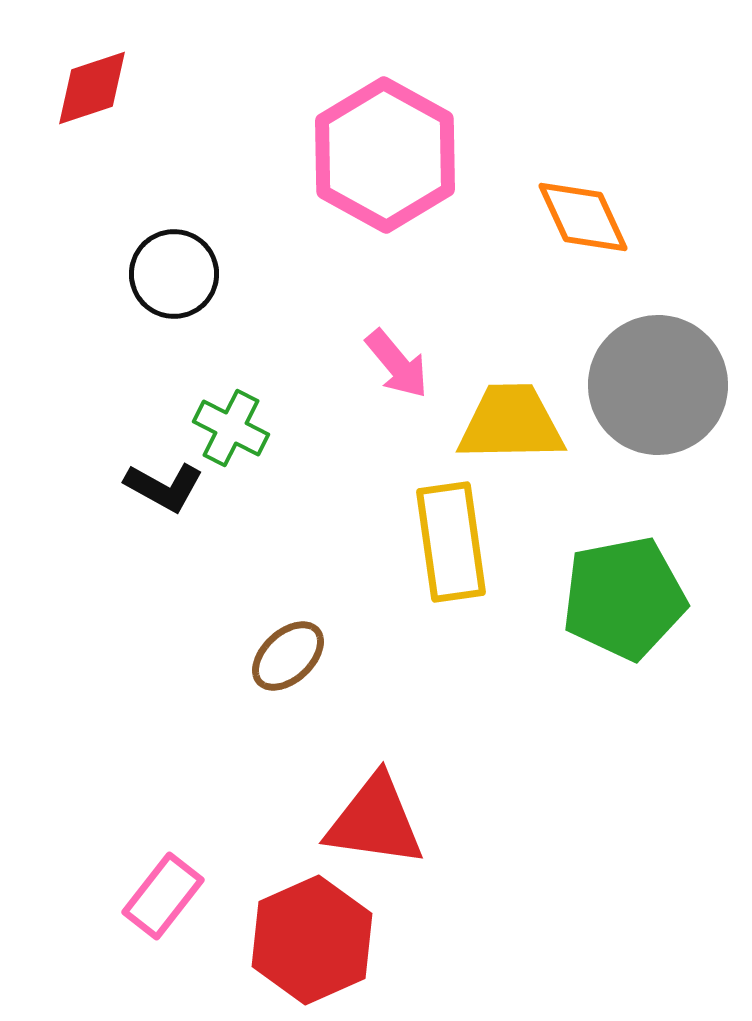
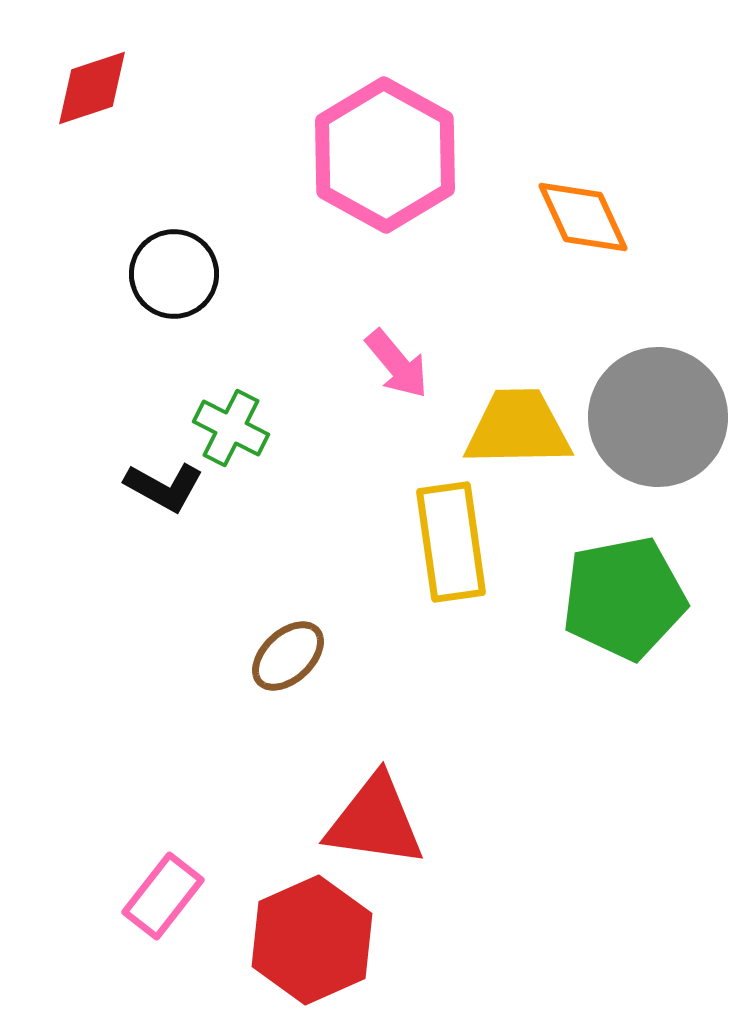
gray circle: moved 32 px down
yellow trapezoid: moved 7 px right, 5 px down
